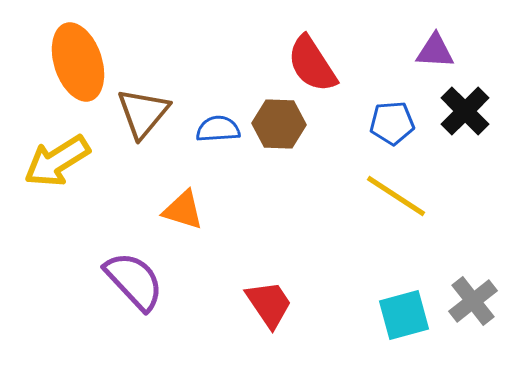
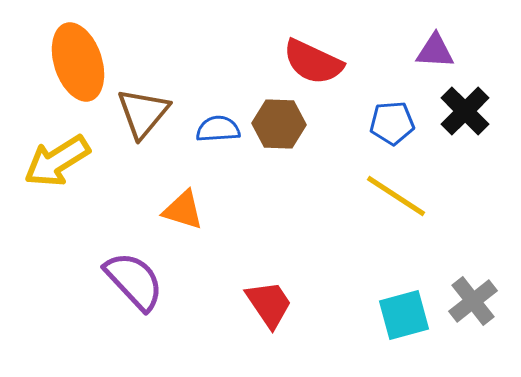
red semicircle: moved 1 px right, 2 px up; rotated 32 degrees counterclockwise
